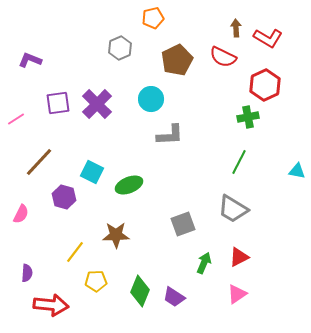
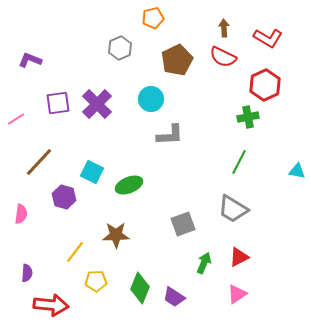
brown arrow: moved 12 px left
pink semicircle: rotated 18 degrees counterclockwise
green diamond: moved 3 px up
